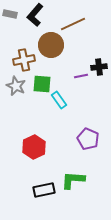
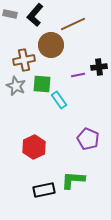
purple line: moved 3 px left, 1 px up
